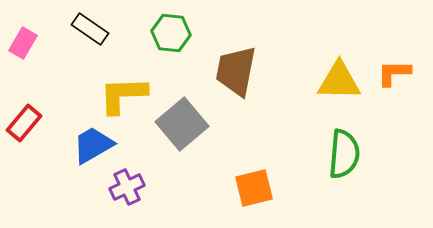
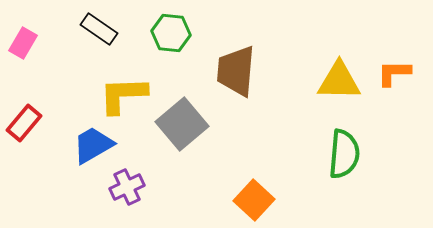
black rectangle: moved 9 px right
brown trapezoid: rotated 6 degrees counterclockwise
orange square: moved 12 px down; rotated 33 degrees counterclockwise
